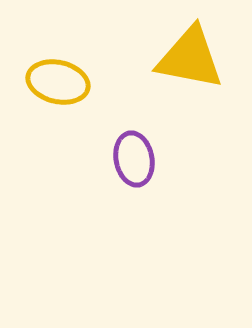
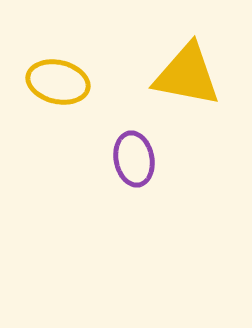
yellow triangle: moved 3 px left, 17 px down
